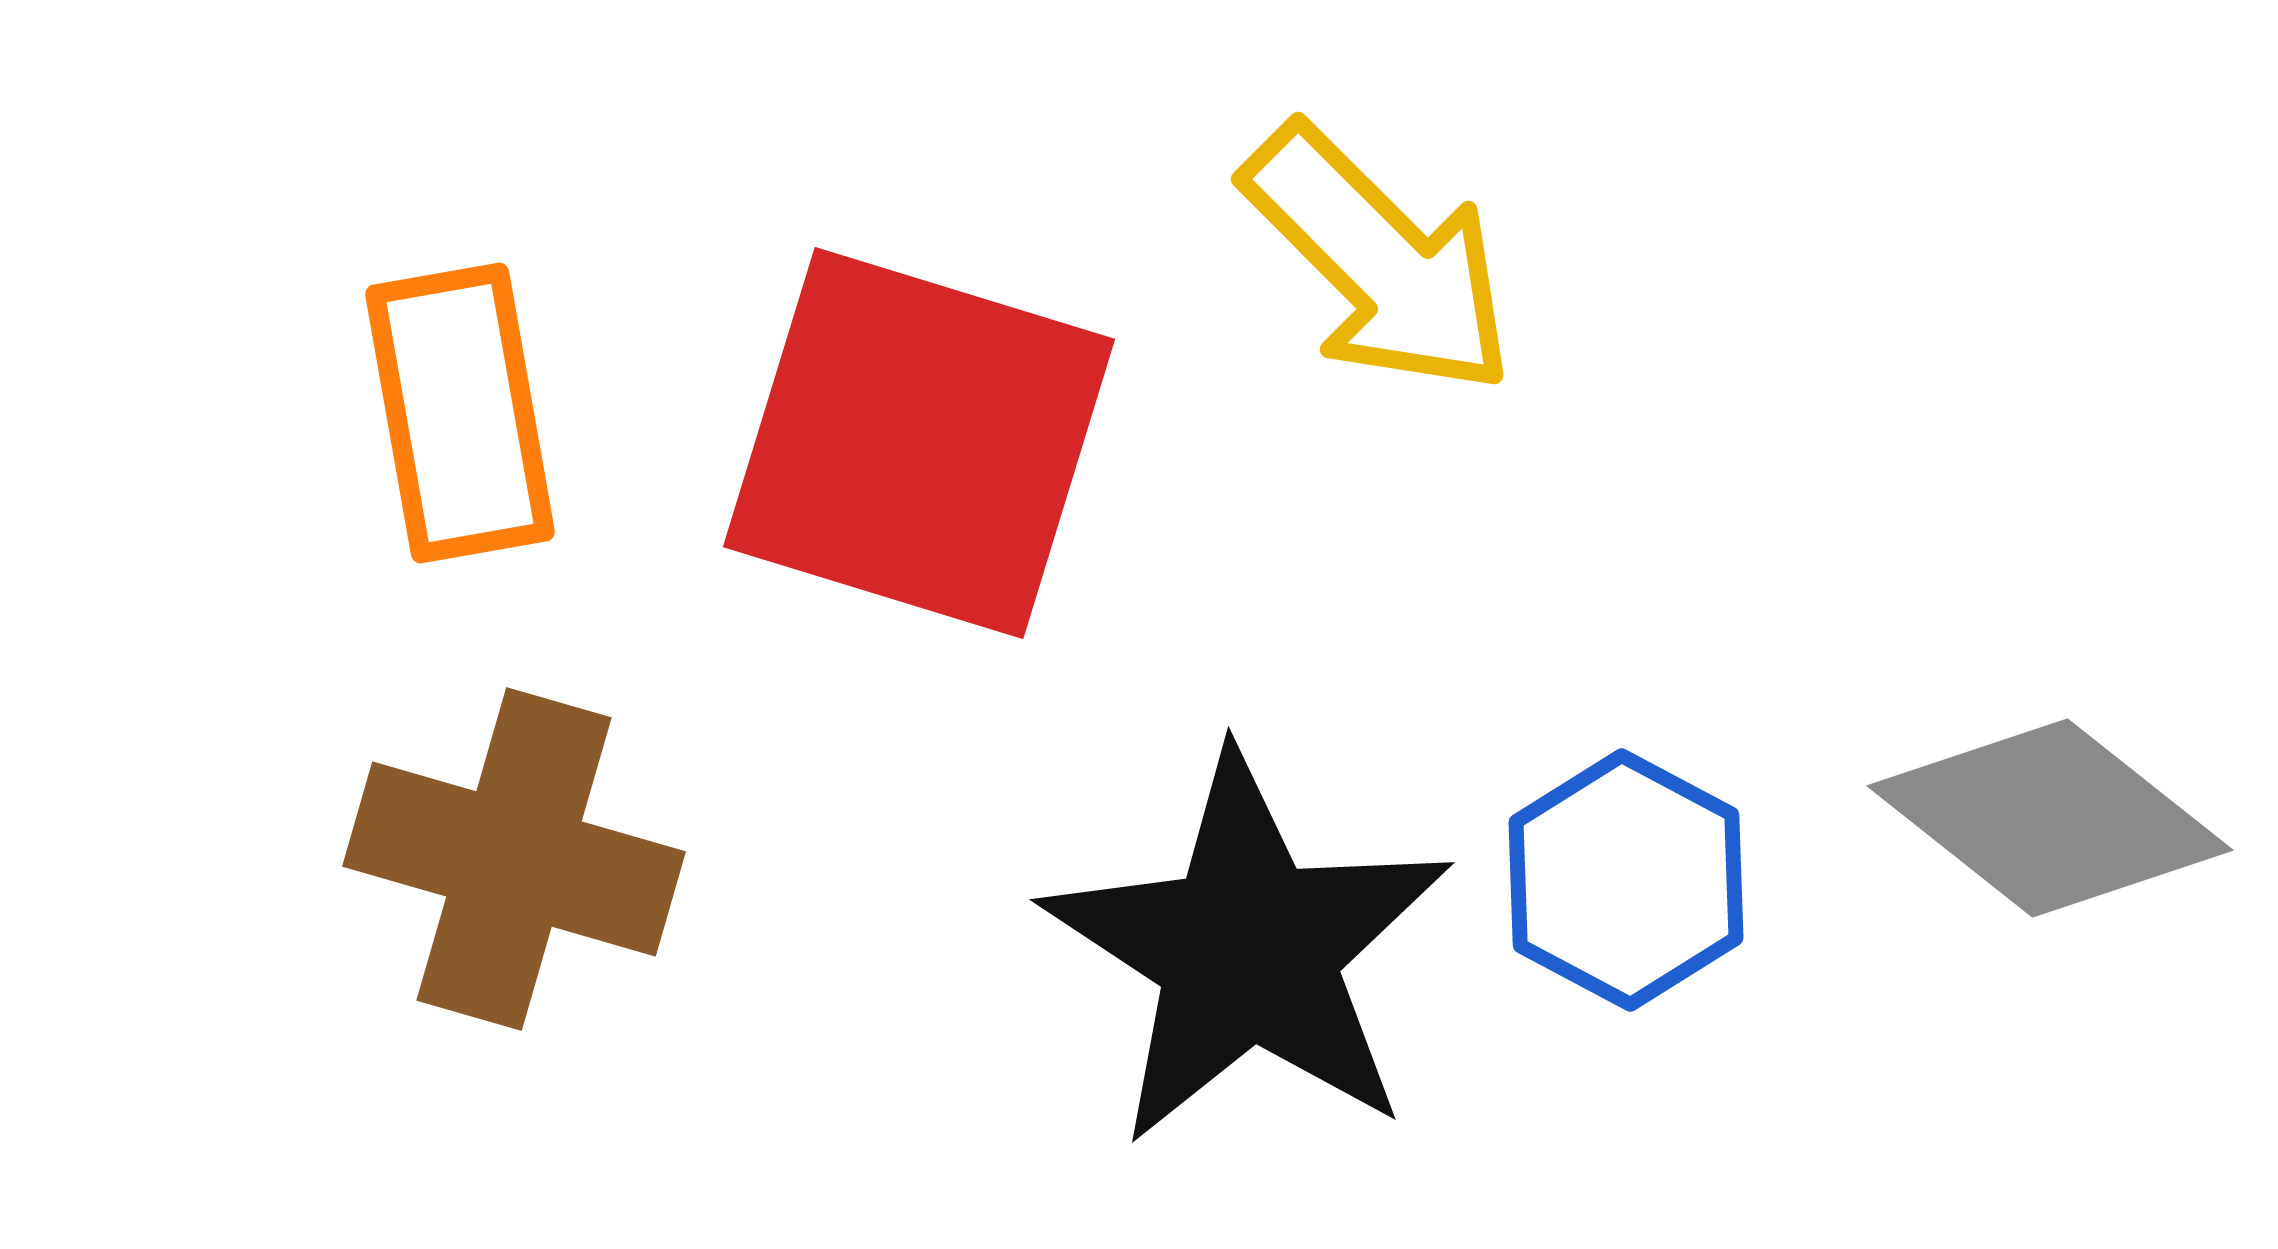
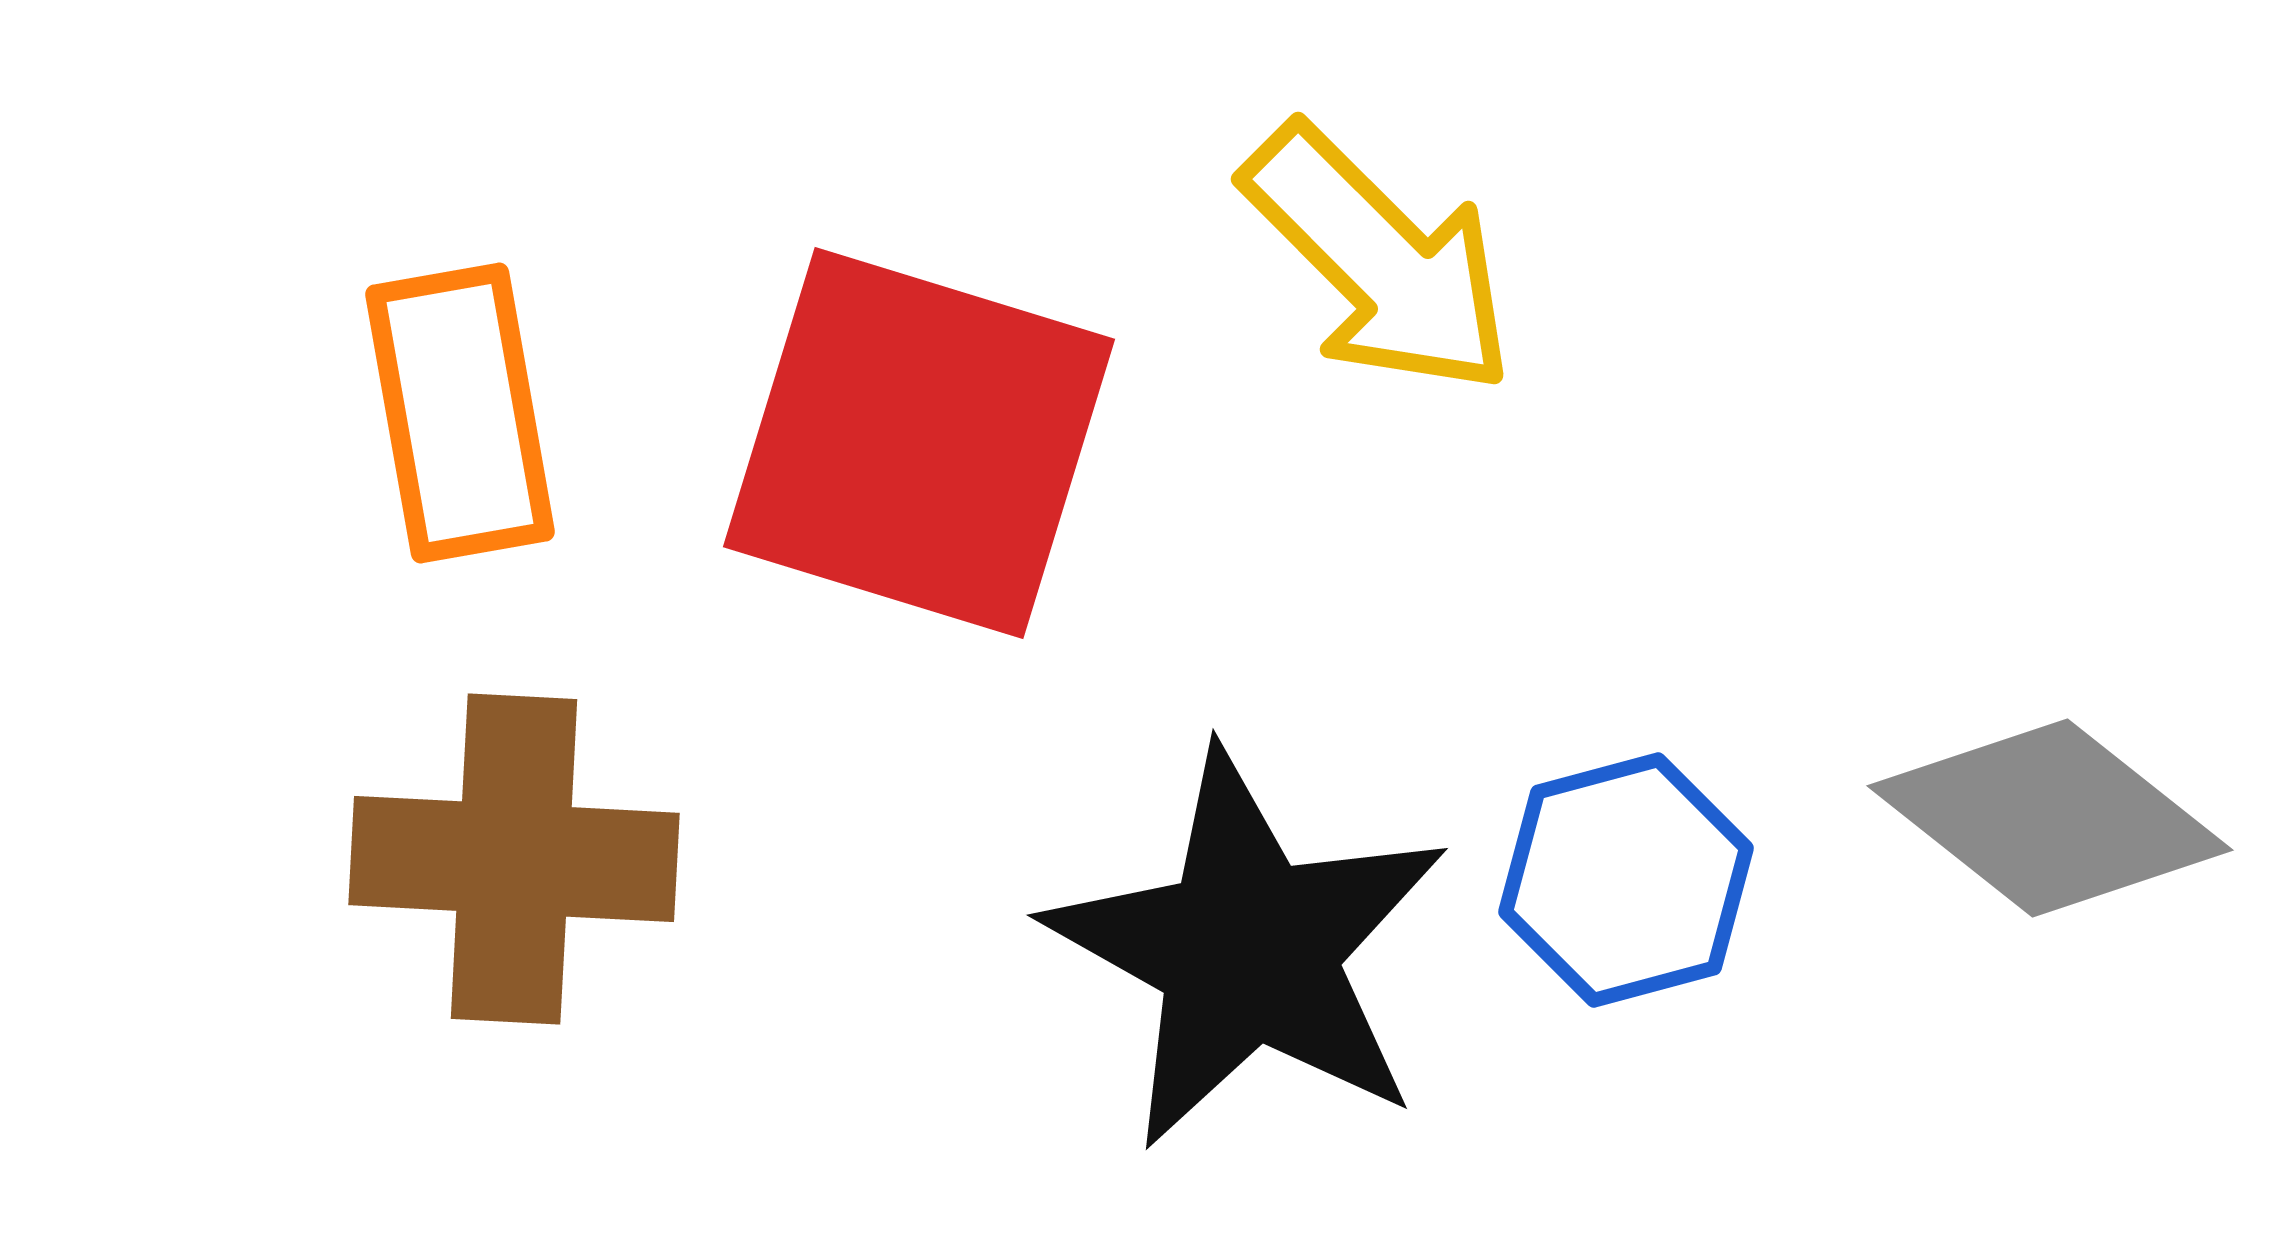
brown cross: rotated 13 degrees counterclockwise
blue hexagon: rotated 17 degrees clockwise
black star: rotated 4 degrees counterclockwise
